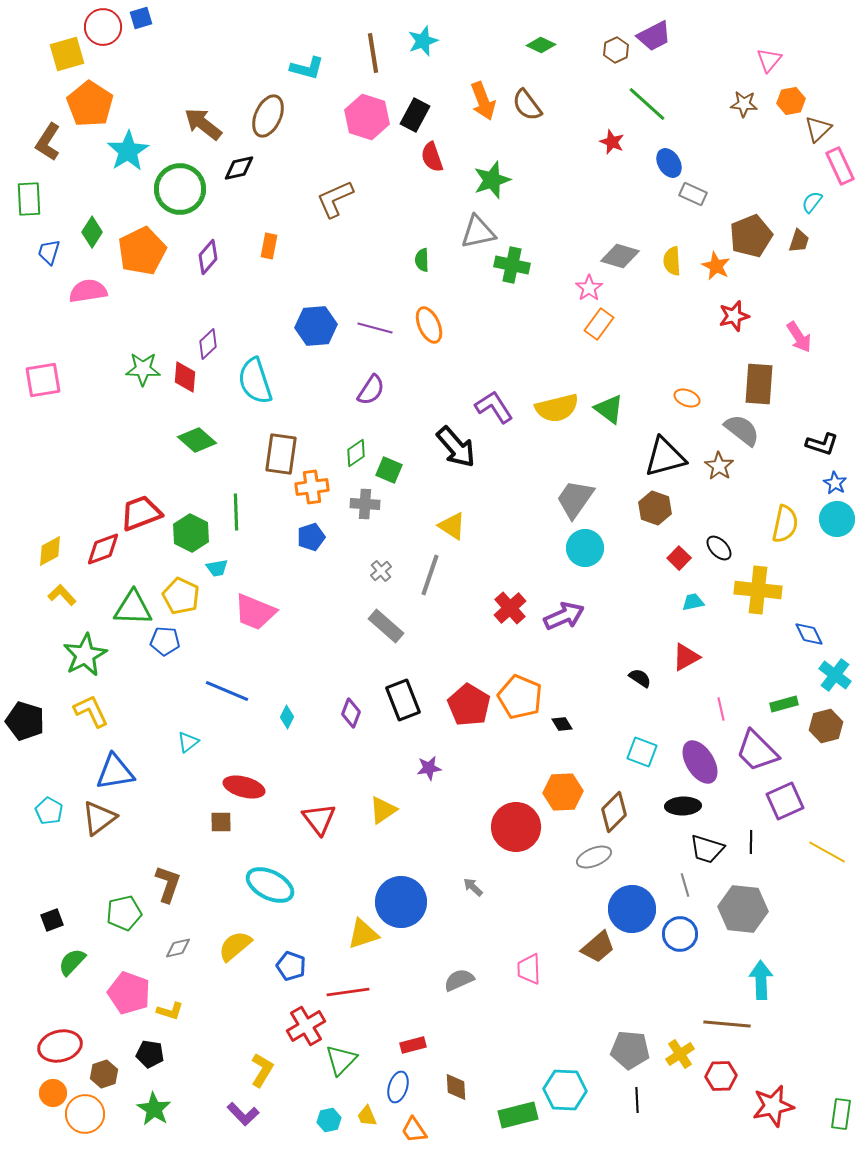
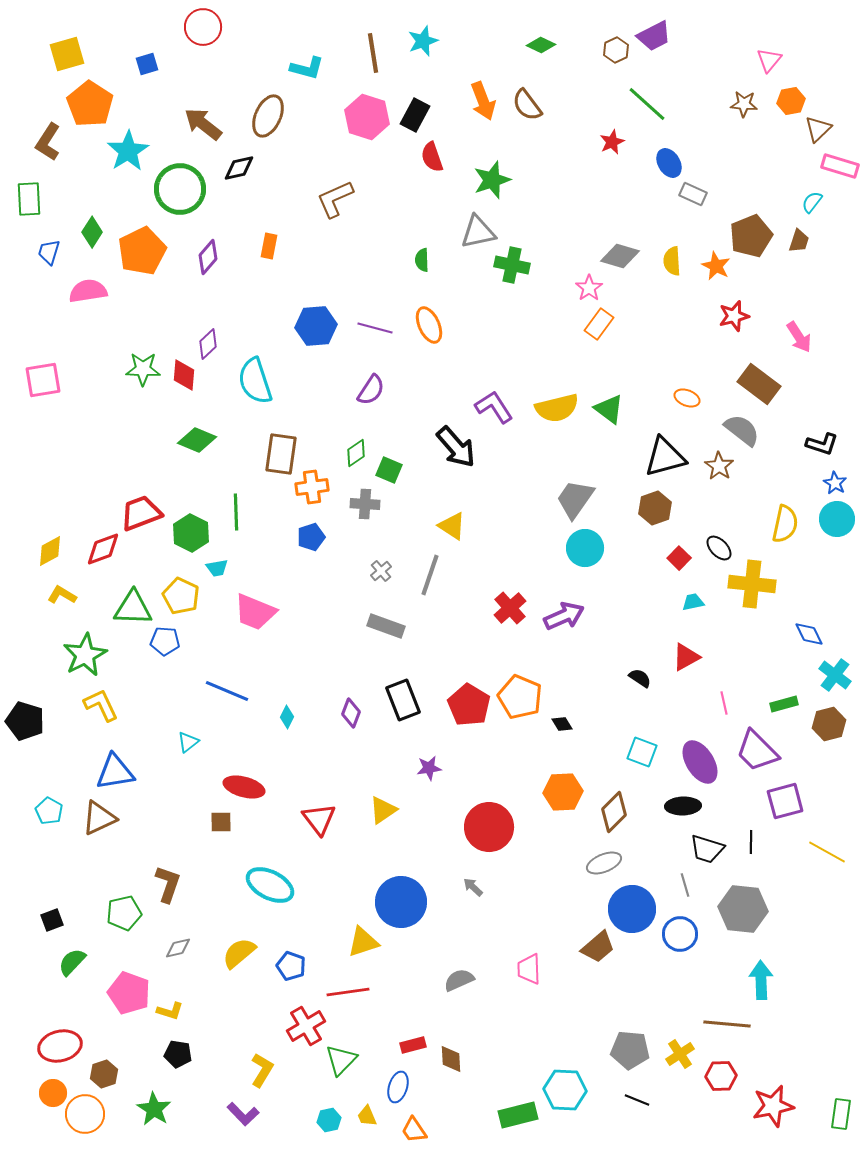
blue square at (141, 18): moved 6 px right, 46 px down
red circle at (103, 27): moved 100 px right
red star at (612, 142): rotated 25 degrees clockwise
pink rectangle at (840, 166): rotated 48 degrees counterclockwise
red diamond at (185, 377): moved 1 px left, 2 px up
brown rectangle at (759, 384): rotated 57 degrees counterclockwise
green diamond at (197, 440): rotated 18 degrees counterclockwise
brown hexagon at (655, 508): rotated 20 degrees clockwise
yellow cross at (758, 590): moved 6 px left, 6 px up
yellow L-shape at (62, 595): rotated 16 degrees counterclockwise
gray rectangle at (386, 626): rotated 21 degrees counterclockwise
pink line at (721, 709): moved 3 px right, 6 px up
yellow L-shape at (91, 711): moved 10 px right, 6 px up
brown hexagon at (826, 726): moved 3 px right, 2 px up
purple square at (785, 801): rotated 9 degrees clockwise
brown triangle at (99, 818): rotated 12 degrees clockwise
red circle at (516, 827): moved 27 px left
gray ellipse at (594, 857): moved 10 px right, 6 px down
yellow triangle at (363, 934): moved 8 px down
yellow semicircle at (235, 946): moved 4 px right, 7 px down
black pentagon at (150, 1054): moved 28 px right
brown diamond at (456, 1087): moved 5 px left, 28 px up
black line at (637, 1100): rotated 65 degrees counterclockwise
